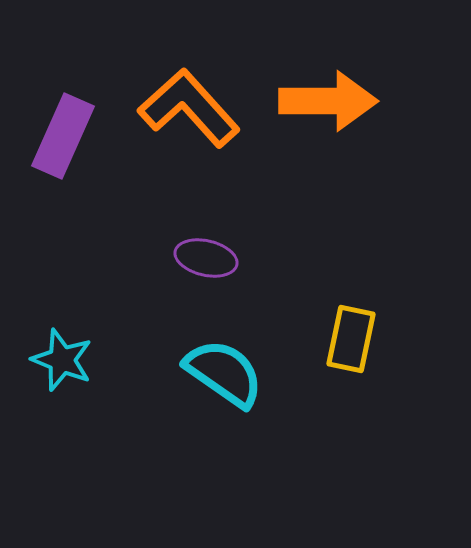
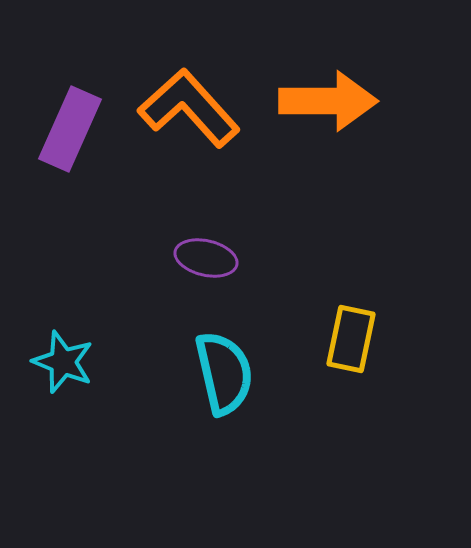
purple rectangle: moved 7 px right, 7 px up
cyan star: moved 1 px right, 2 px down
cyan semicircle: rotated 42 degrees clockwise
